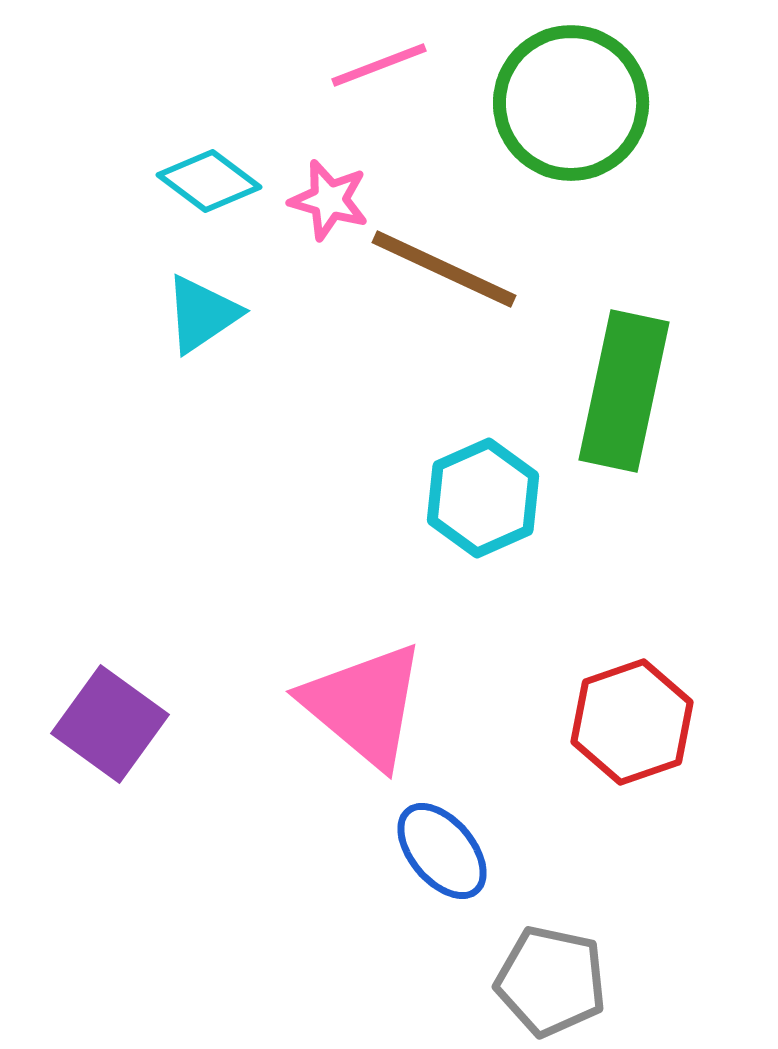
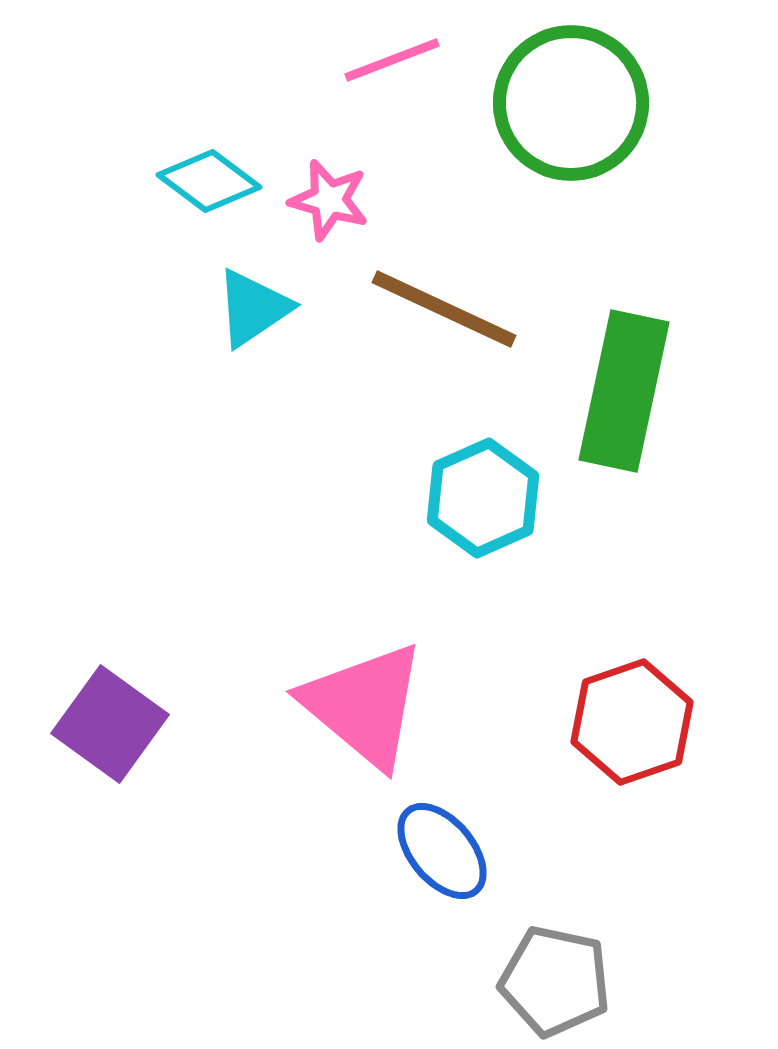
pink line: moved 13 px right, 5 px up
brown line: moved 40 px down
cyan triangle: moved 51 px right, 6 px up
gray pentagon: moved 4 px right
